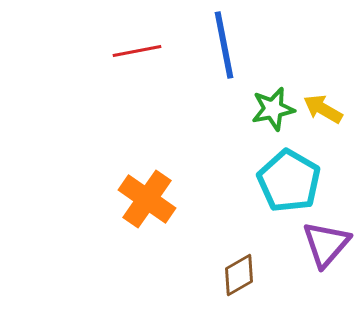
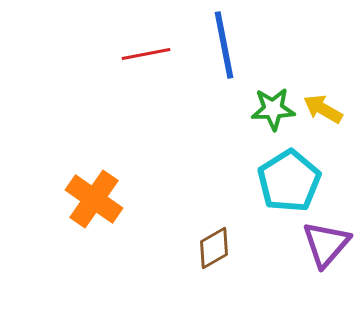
red line: moved 9 px right, 3 px down
green star: rotated 9 degrees clockwise
cyan pentagon: rotated 10 degrees clockwise
orange cross: moved 53 px left
brown diamond: moved 25 px left, 27 px up
